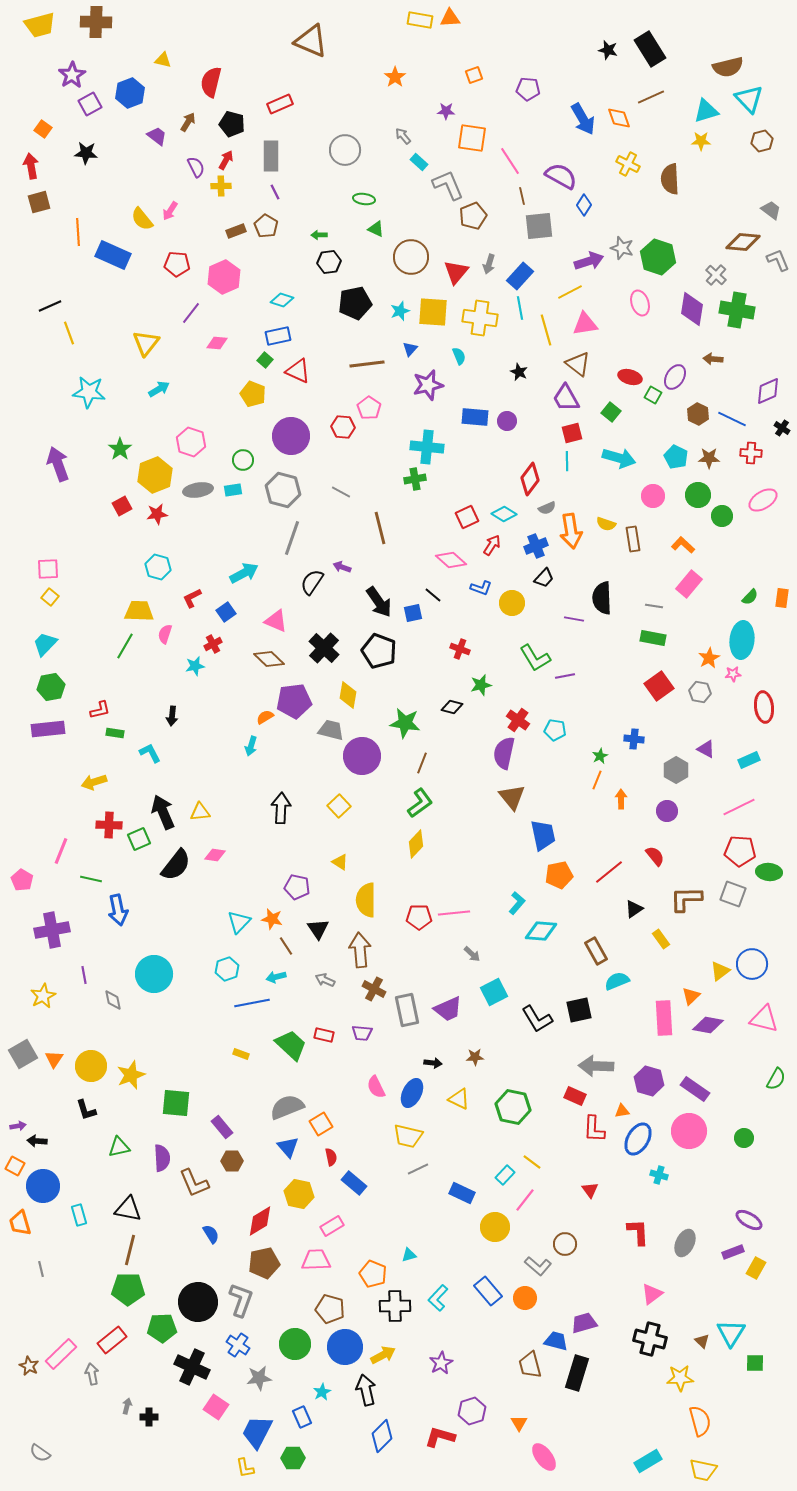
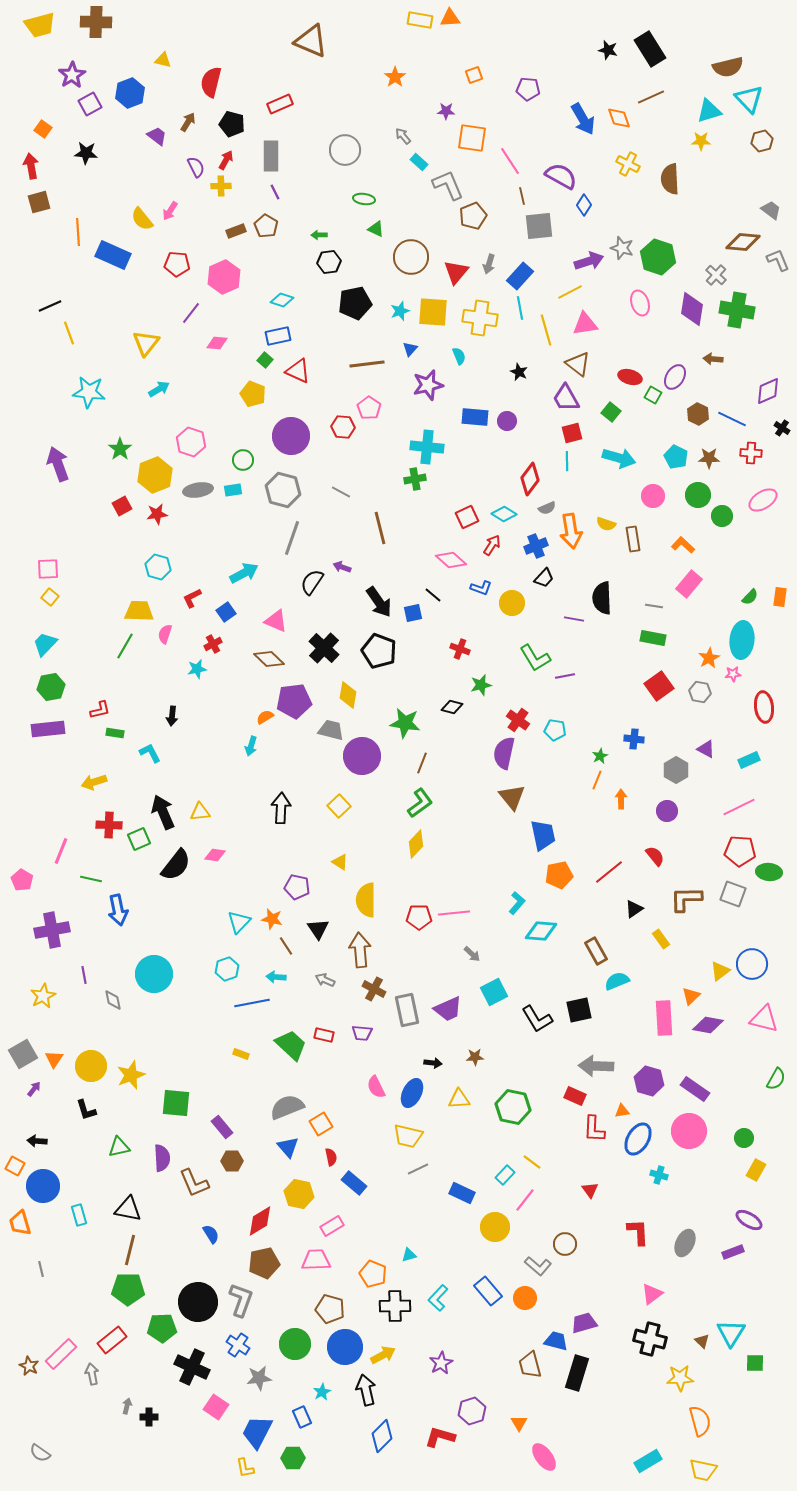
cyan triangle at (706, 111): moved 3 px right
orange rectangle at (782, 598): moved 2 px left, 1 px up
cyan star at (195, 666): moved 2 px right, 3 px down
cyan arrow at (276, 977): rotated 18 degrees clockwise
yellow triangle at (459, 1099): rotated 30 degrees counterclockwise
purple arrow at (18, 1126): moved 16 px right, 37 px up; rotated 42 degrees counterclockwise
yellow rectangle at (756, 1268): moved 98 px up
